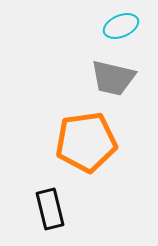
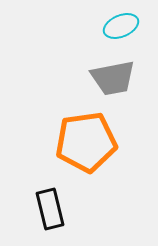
gray trapezoid: rotated 24 degrees counterclockwise
